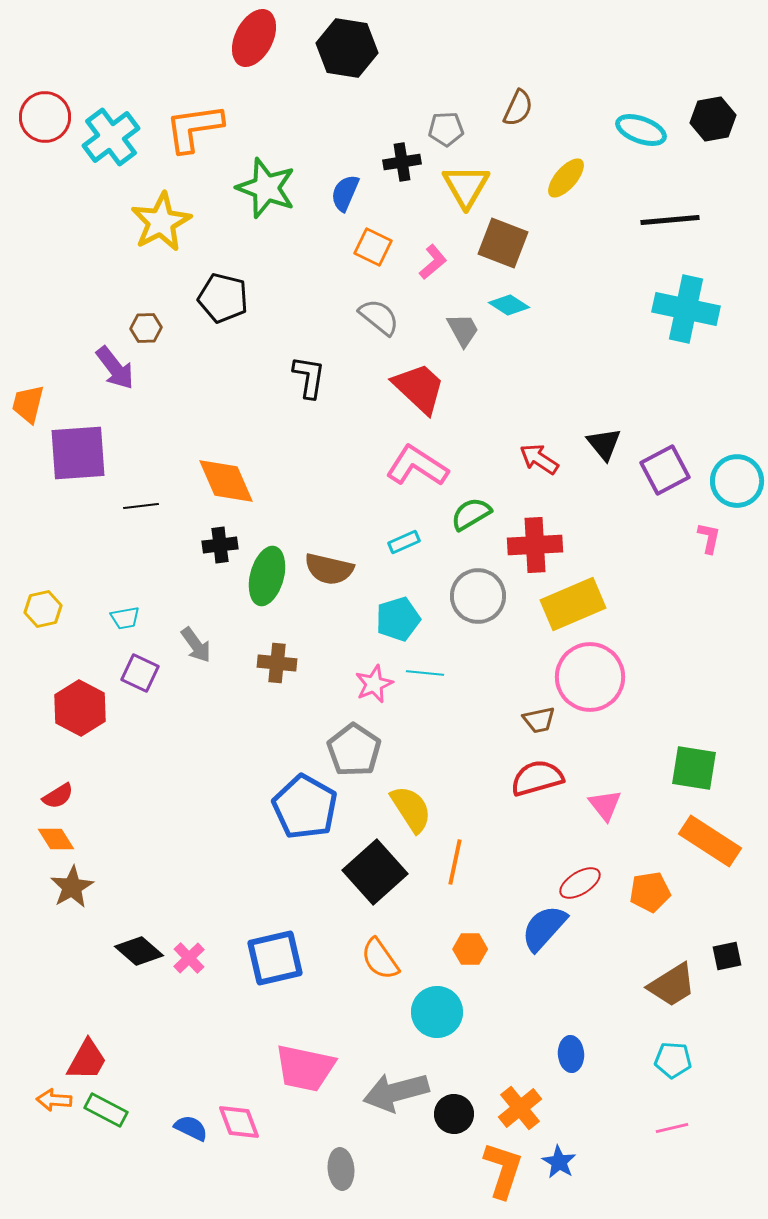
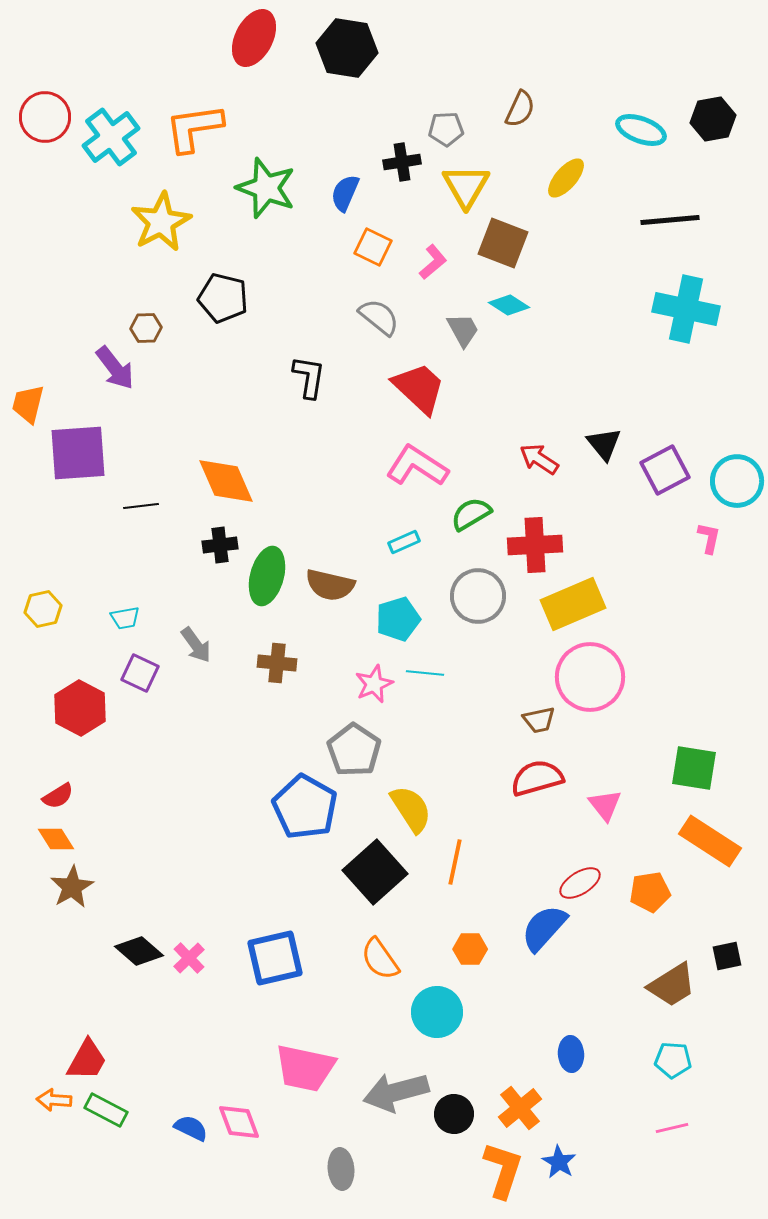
brown semicircle at (518, 108): moved 2 px right, 1 px down
brown semicircle at (329, 569): moved 1 px right, 16 px down
